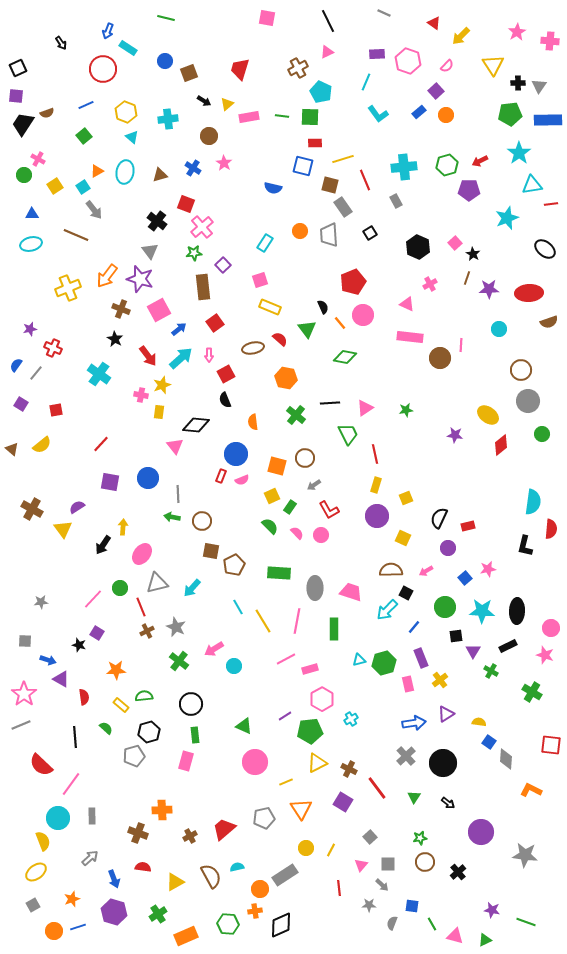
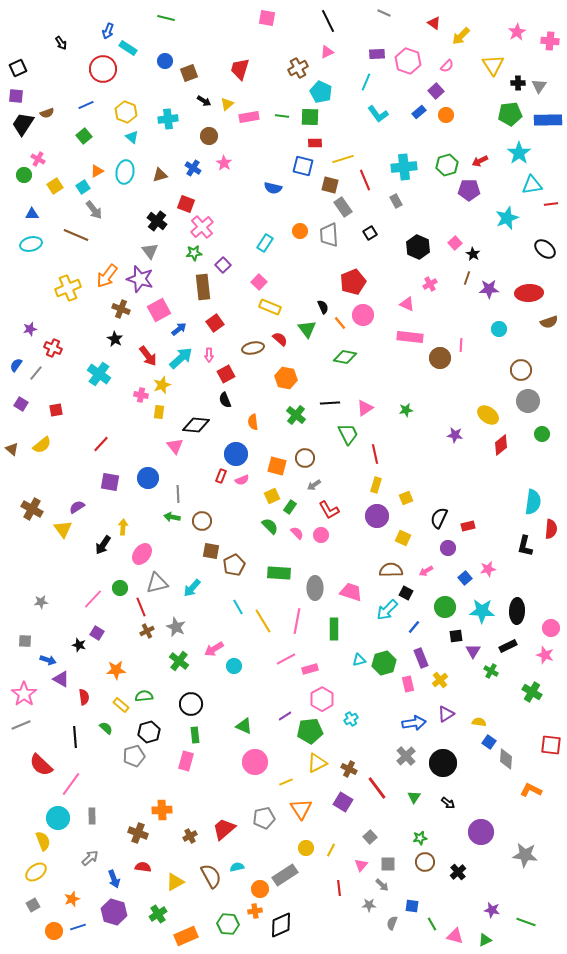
pink square at (260, 280): moved 1 px left, 2 px down; rotated 28 degrees counterclockwise
